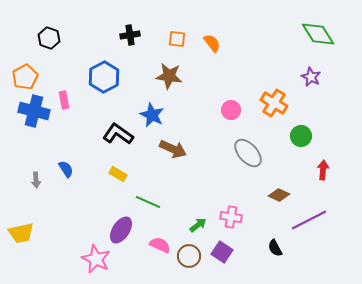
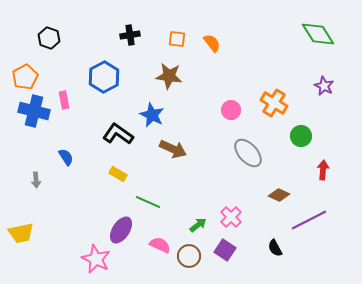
purple star: moved 13 px right, 9 px down
blue semicircle: moved 12 px up
pink cross: rotated 35 degrees clockwise
purple square: moved 3 px right, 2 px up
